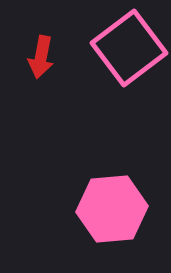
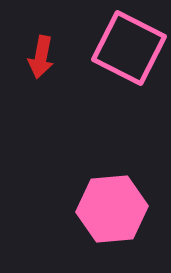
pink square: rotated 26 degrees counterclockwise
